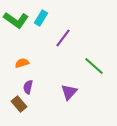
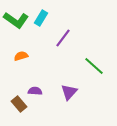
orange semicircle: moved 1 px left, 7 px up
purple semicircle: moved 7 px right, 4 px down; rotated 80 degrees clockwise
